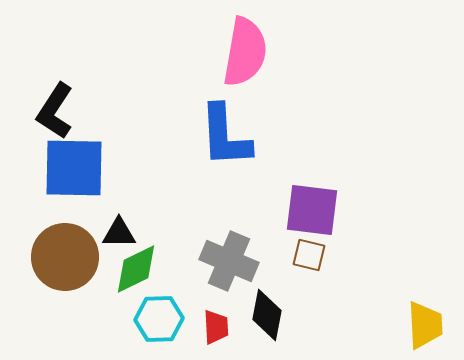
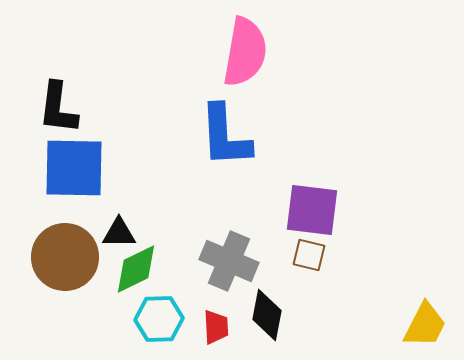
black L-shape: moved 3 px right, 3 px up; rotated 26 degrees counterclockwise
yellow trapezoid: rotated 30 degrees clockwise
